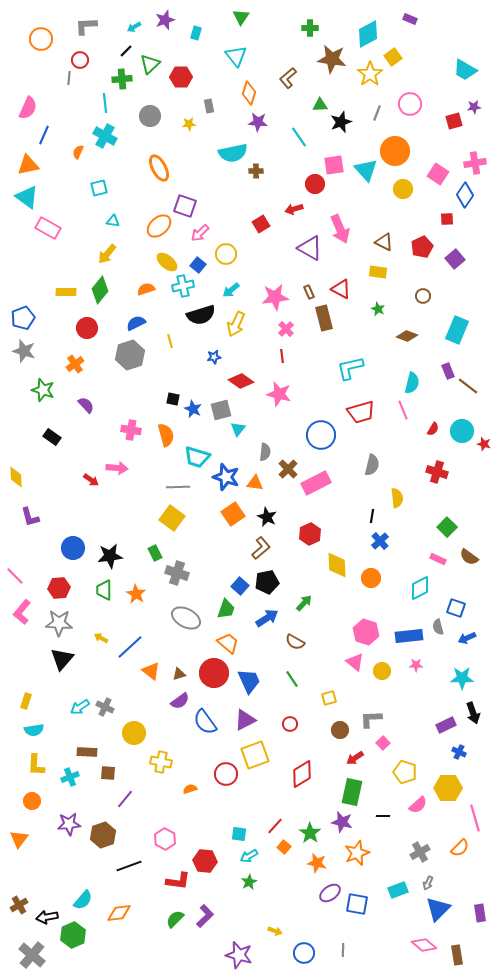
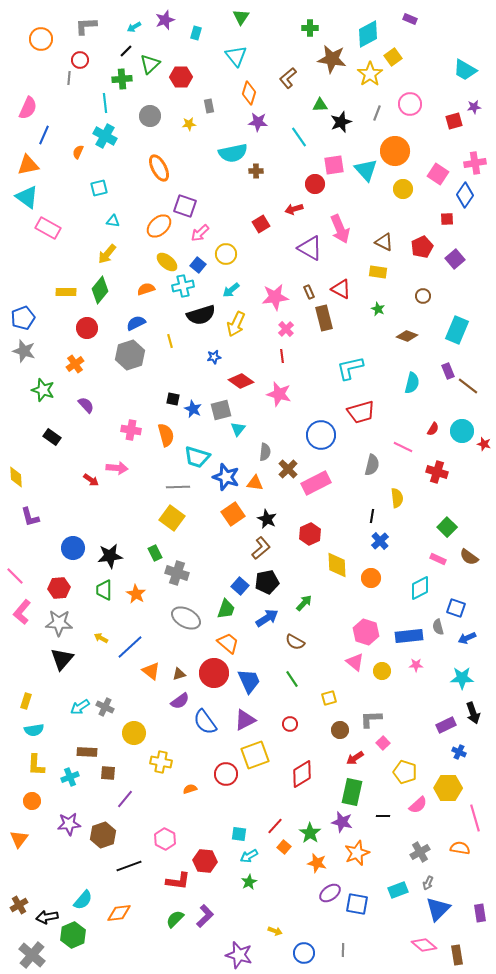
pink line at (403, 410): moved 37 px down; rotated 42 degrees counterclockwise
black star at (267, 517): moved 2 px down
orange semicircle at (460, 848): rotated 126 degrees counterclockwise
